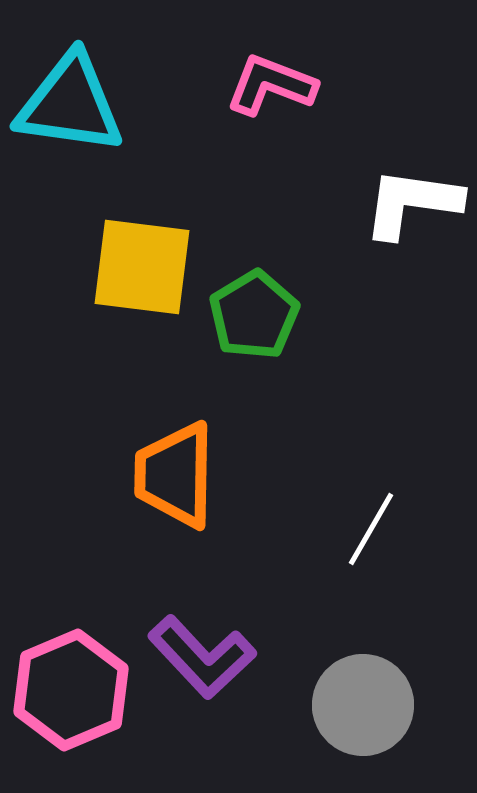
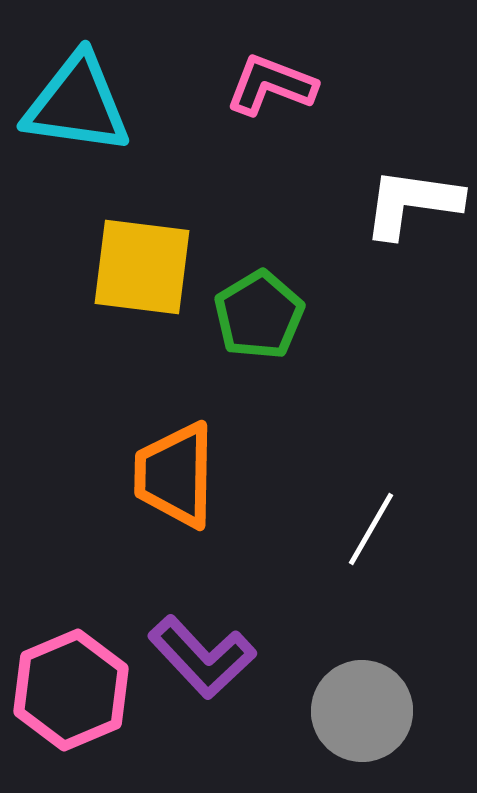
cyan triangle: moved 7 px right
green pentagon: moved 5 px right
gray circle: moved 1 px left, 6 px down
